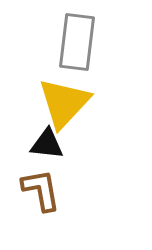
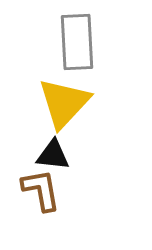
gray rectangle: rotated 10 degrees counterclockwise
black triangle: moved 6 px right, 11 px down
